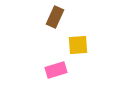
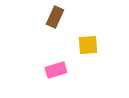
yellow square: moved 10 px right
